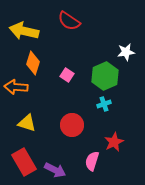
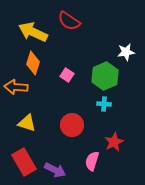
yellow arrow: moved 9 px right, 1 px down; rotated 12 degrees clockwise
cyan cross: rotated 24 degrees clockwise
